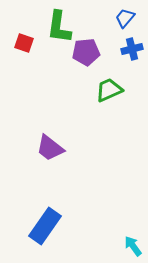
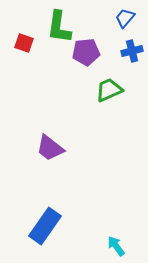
blue cross: moved 2 px down
cyan arrow: moved 17 px left
